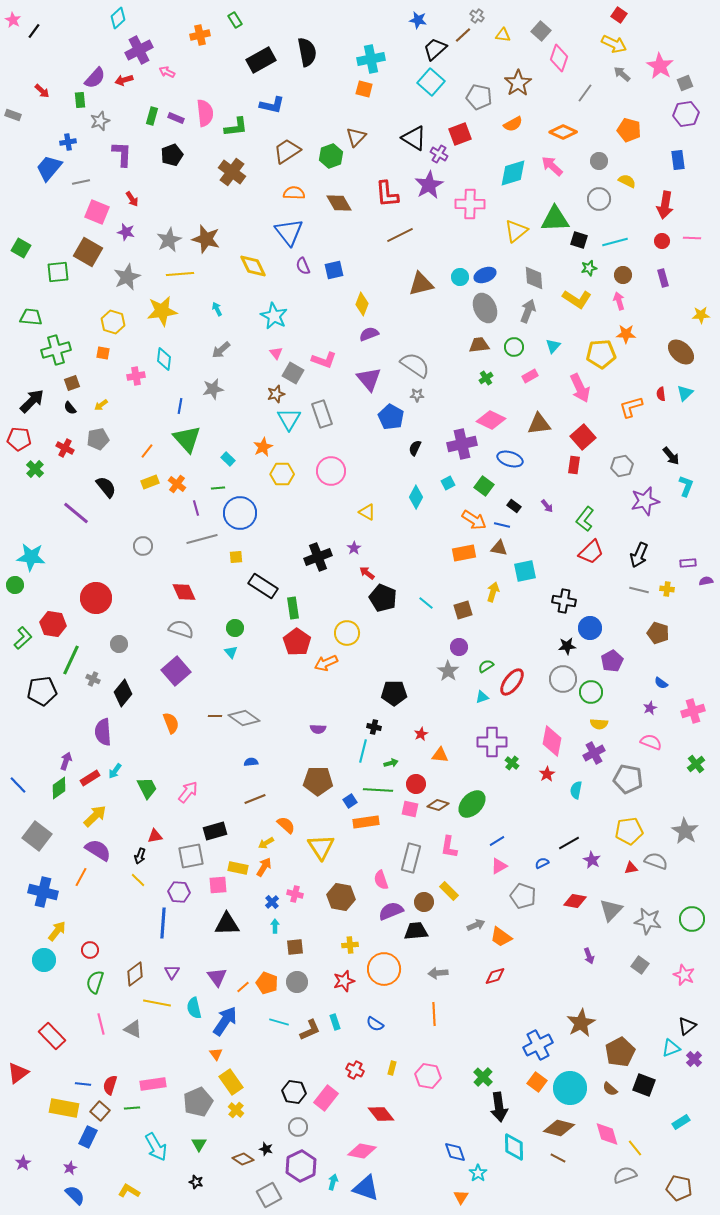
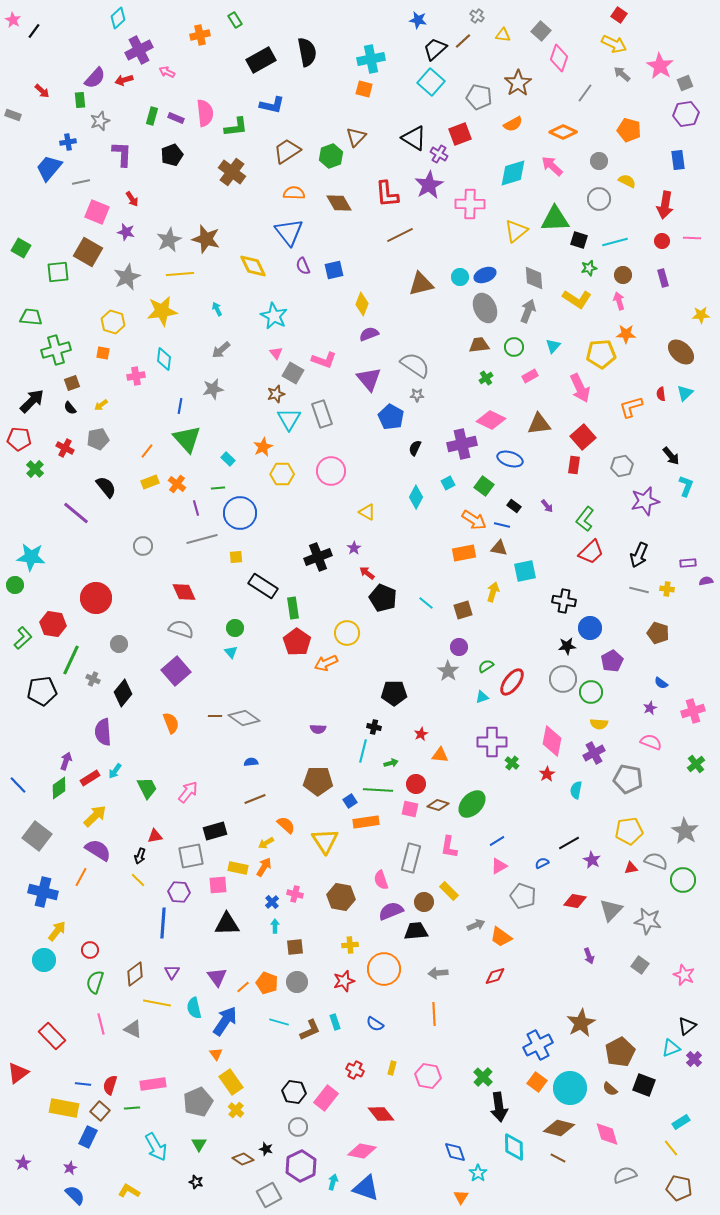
brown line at (463, 35): moved 6 px down
yellow triangle at (321, 847): moved 4 px right, 6 px up
green circle at (692, 919): moved 9 px left, 39 px up
yellow line at (635, 1148): moved 36 px right
